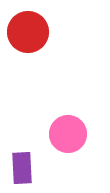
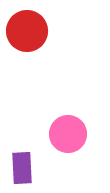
red circle: moved 1 px left, 1 px up
